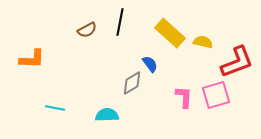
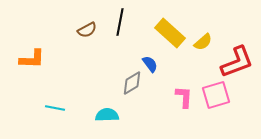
yellow semicircle: rotated 126 degrees clockwise
